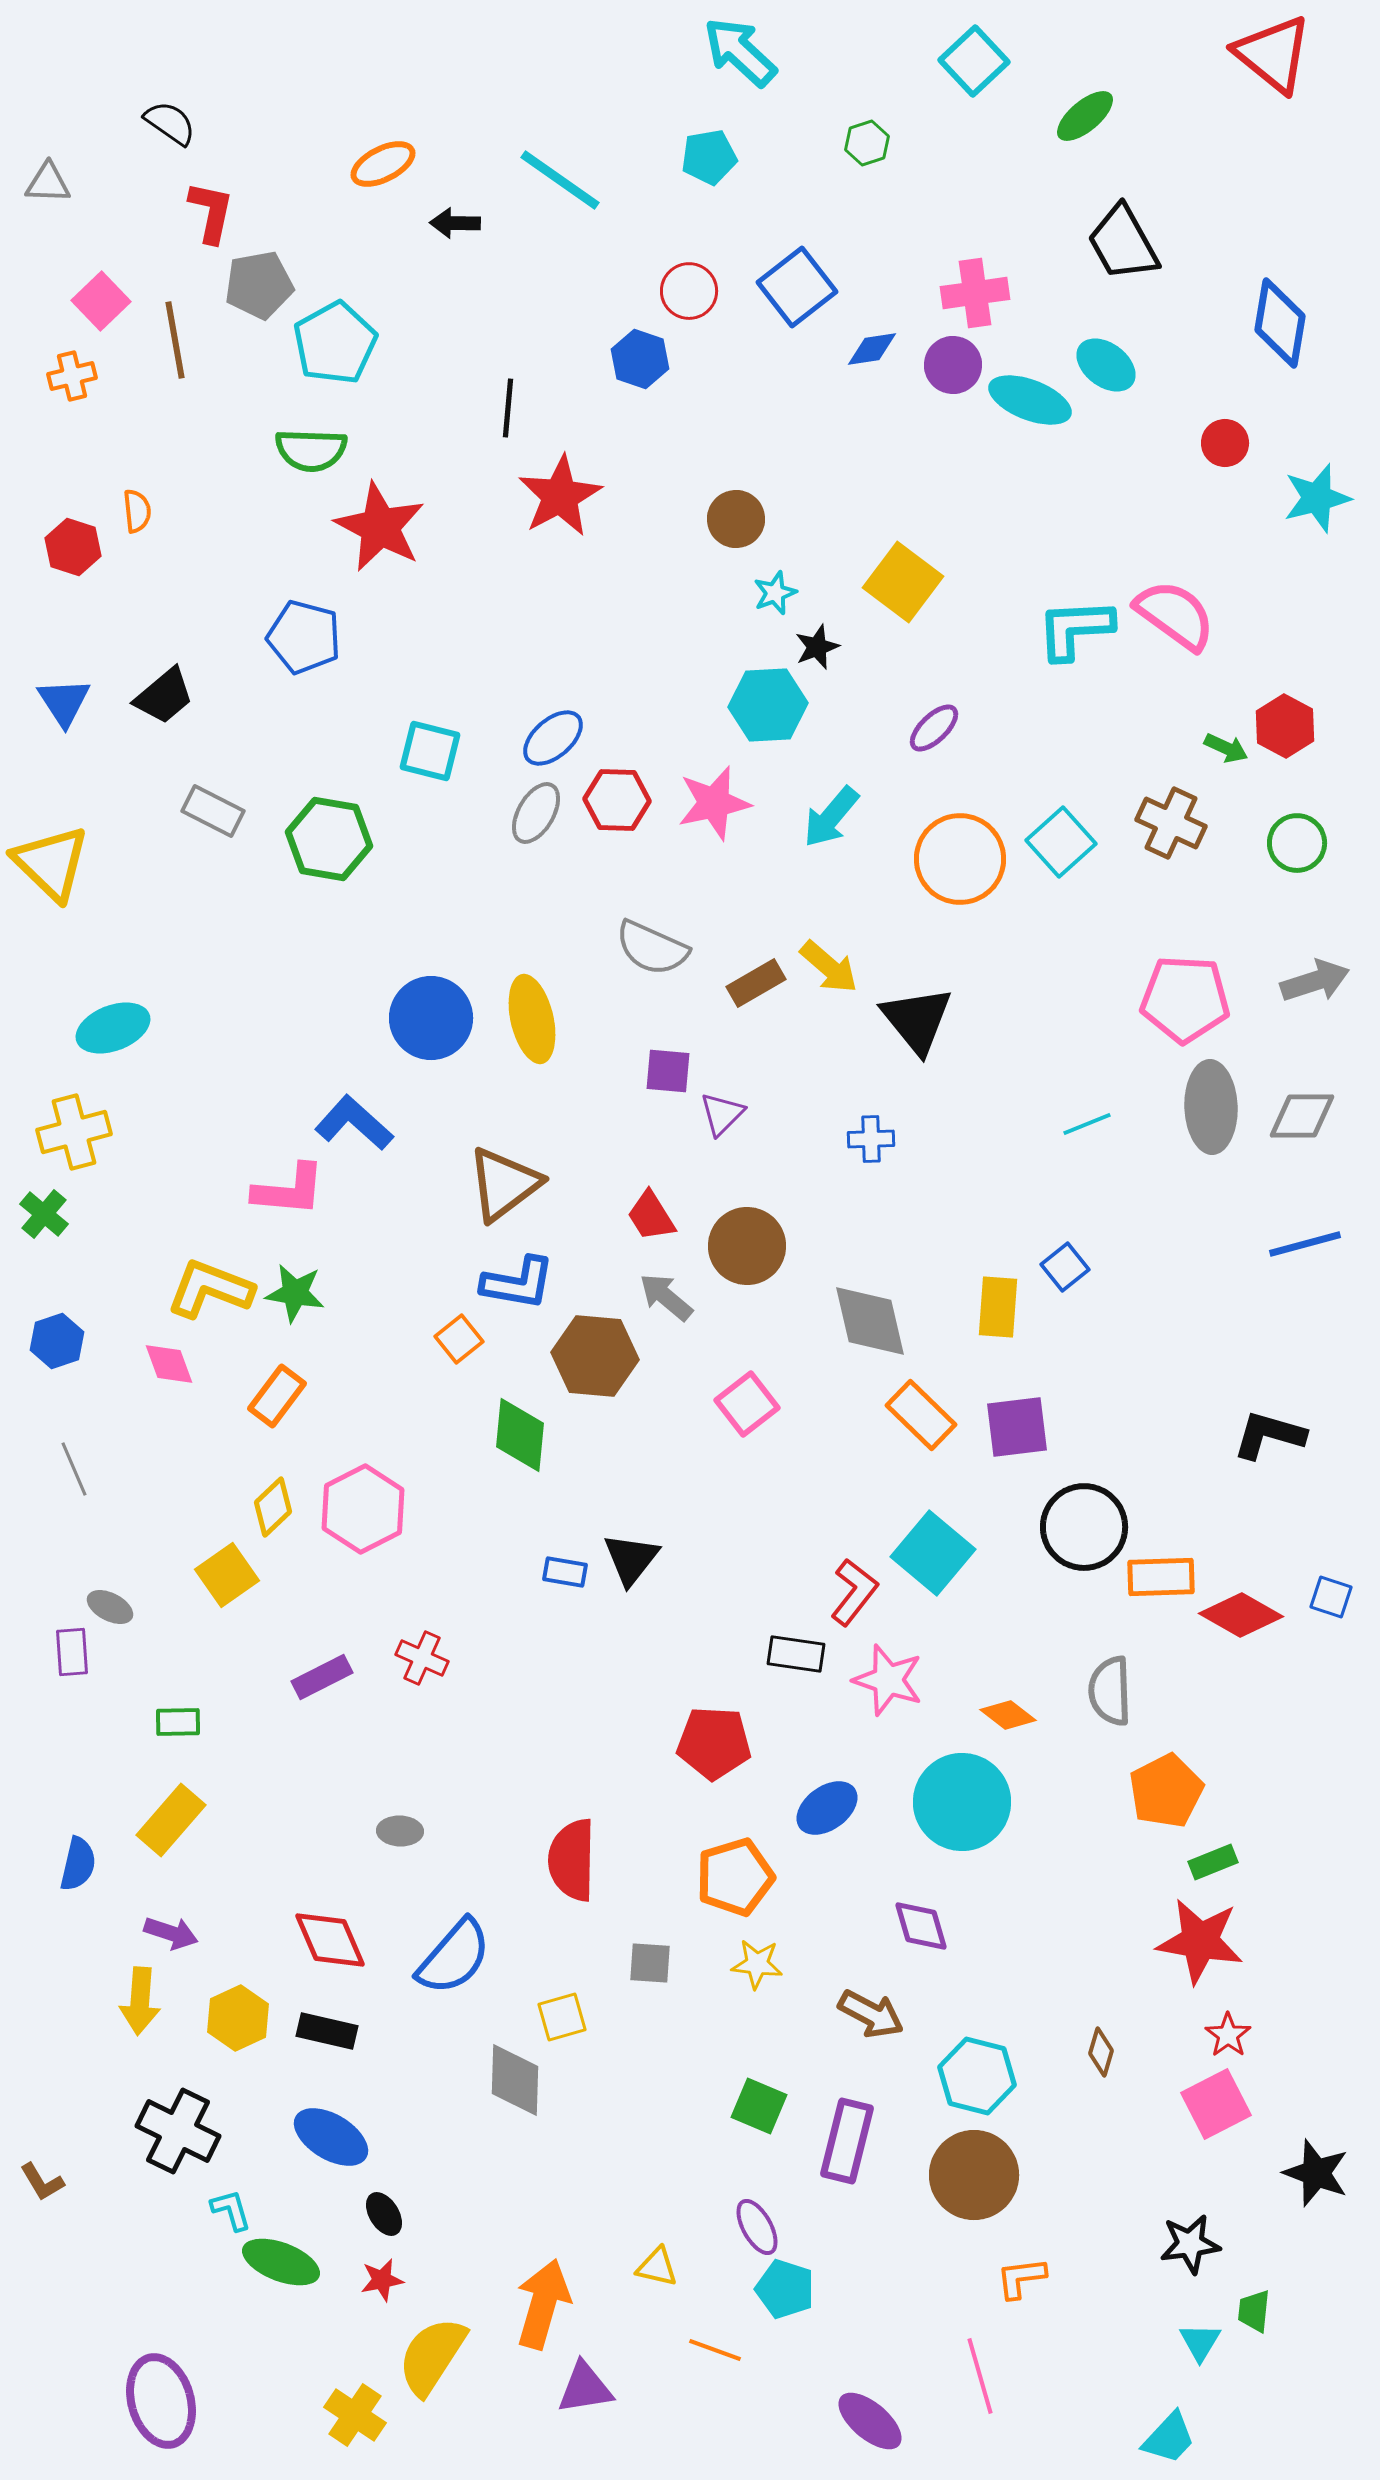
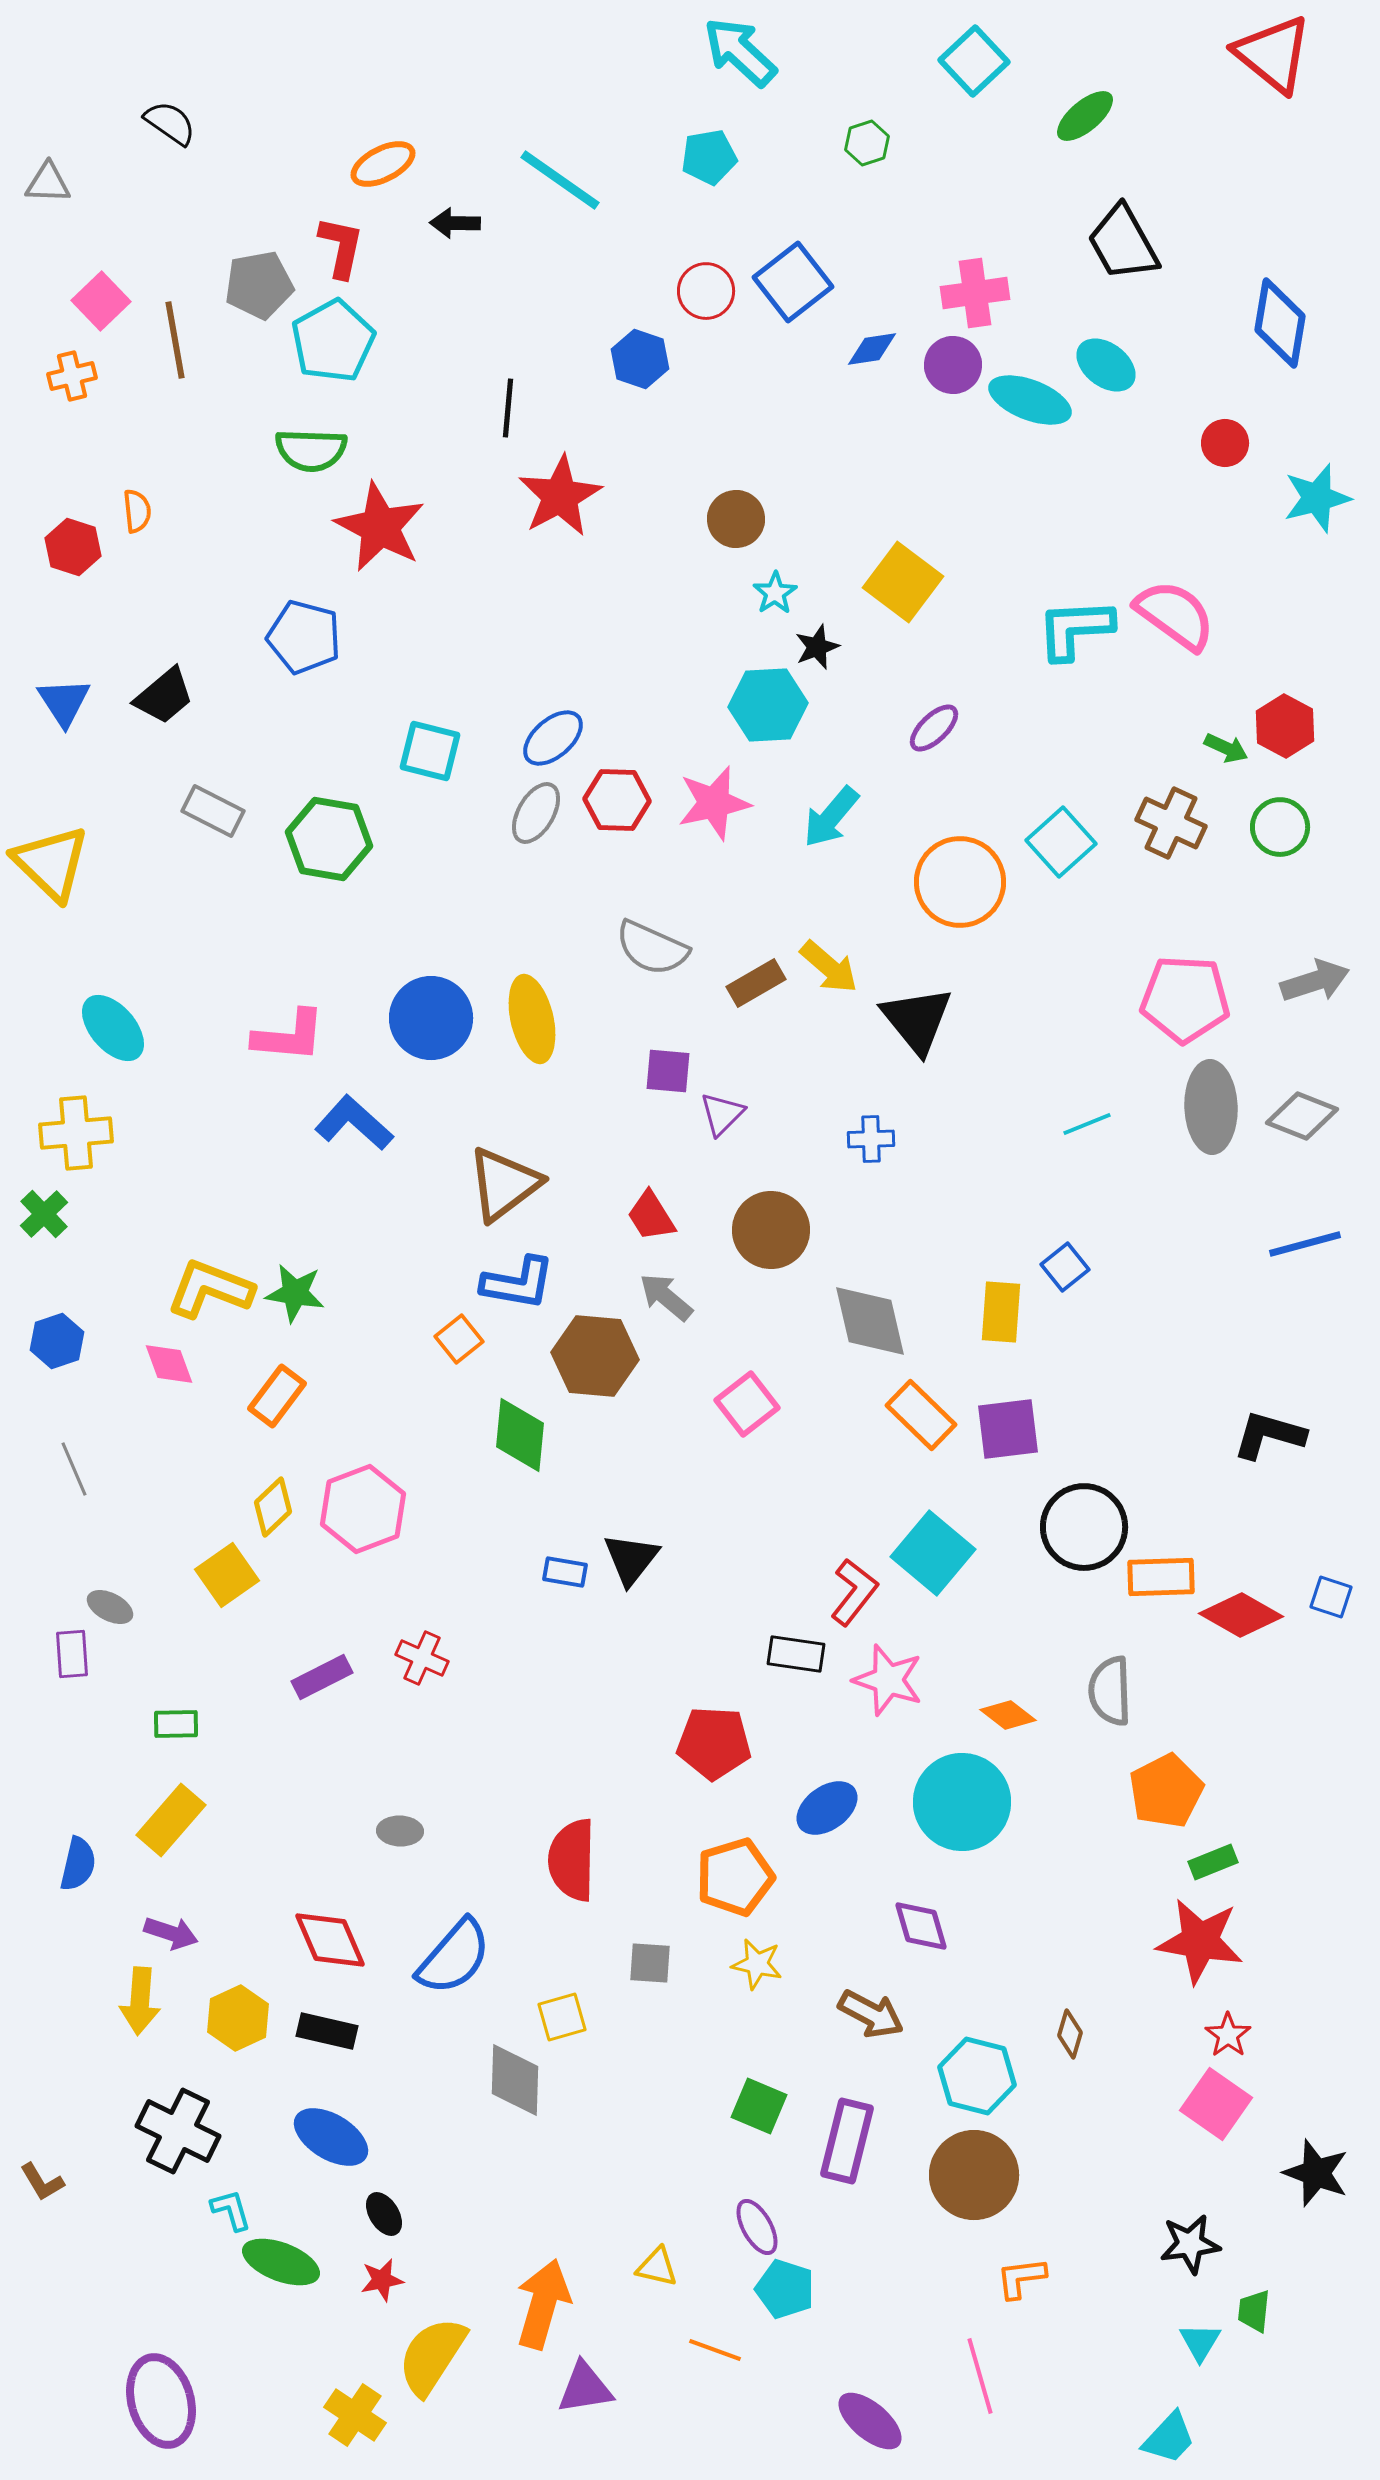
red L-shape at (211, 212): moved 130 px right, 35 px down
blue square at (797, 287): moved 4 px left, 5 px up
red circle at (689, 291): moved 17 px right
cyan pentagon at (335, 343): moved 2 px left, 2 px up
cyan star at (775, 593): rotated 12 degrees counterclockwise
green circle at (1297, 843): moved 17 px left, 16 px up
orange circle at (960, 859): moved 23 px down
cyan ellipse at (113, 1028): rotated 70 degrees clockwise
gray diamond at (1302, 1116): rotated 22 degrees clockwise
yellow cross at (74, 1132): moved 2 px right, 1 px down; rotated 10 degrees clockwise
pink L-shape at (289, 1190): moved 154 px up
green cross at (44, 1214): rotated 6 degrees clockwise
brown circle at (747, 1246): moved 24 px right, 16 px up
yellow rectangle at (998, 1307): moved 3 px right, 5 px down
purple square at (1017, 1427): moved 9 px left, 2 px down
pink hexagon at (363, 1509): rotated 6 degrees clockwise
purple rectangle at (72, 1652): moved 2 px down
green rectangle at (178, 1722): moved 2 px left, 2 px down
yellow star at (757, 1964): rotated 6 degrees clockwise
brown diamond at (1101, 2052): moved 31 px left, 18 px up
pink square at (1216, 2104): rotated 28 degrees counterclockwise
